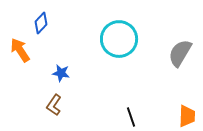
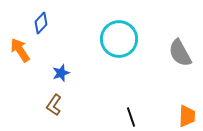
gray semicircle: rotated 60 degrees counterclockwise
blue star: rotated 30 degrees counterclockwise
